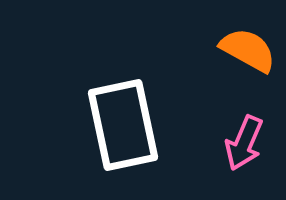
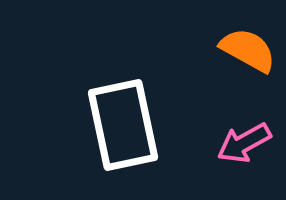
pink arrow: rotated 38 degrees clockwise
